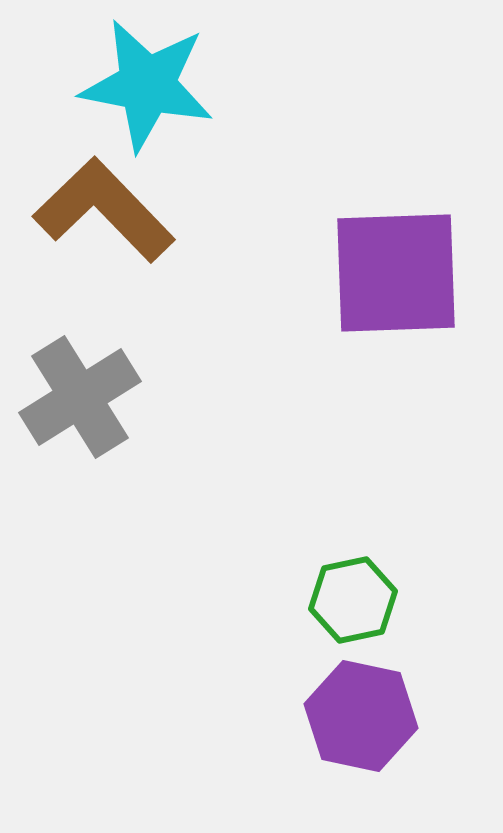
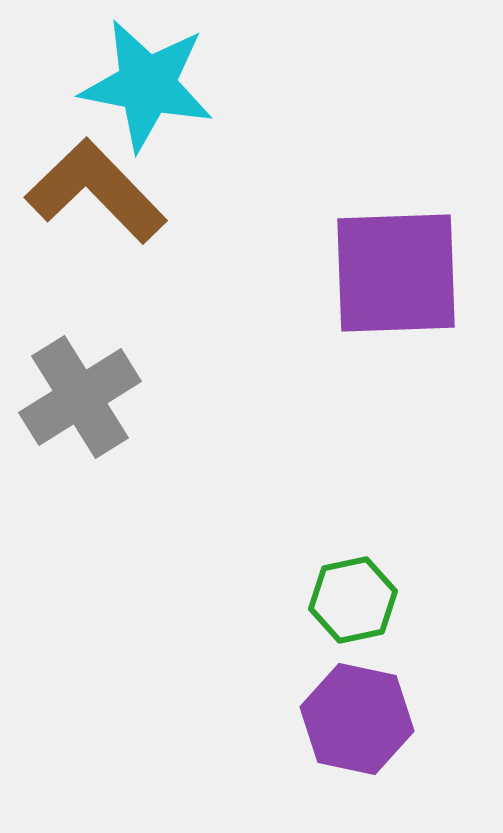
brown L-shape: moved 8 px left, 19 px up
purple hexagon: moved 4 px left, 3 px down
